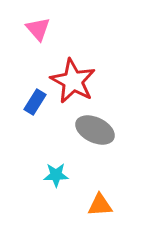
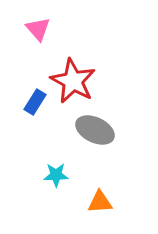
orange triangle: moved 3 px up
